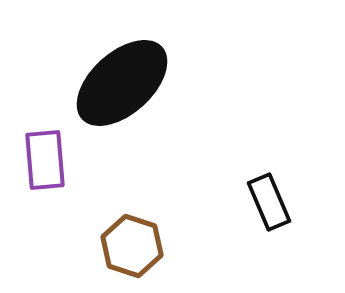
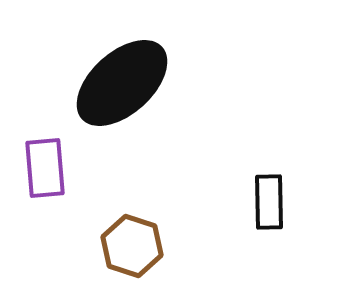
purple rectangle: moved 8 px down
black rectangle: rotated 22 degrees clockwise
